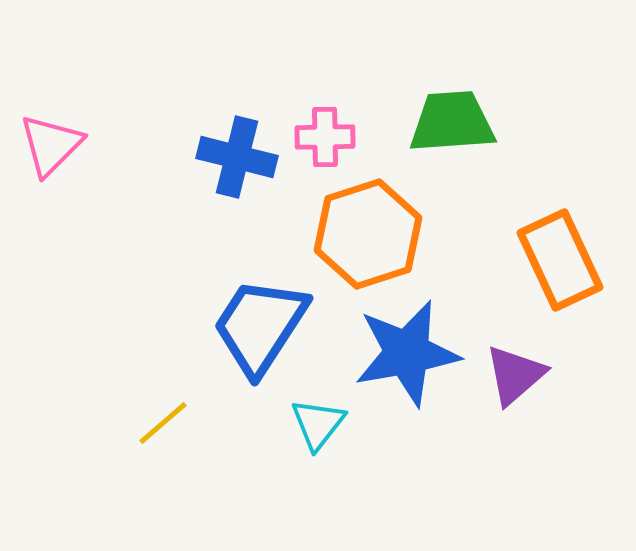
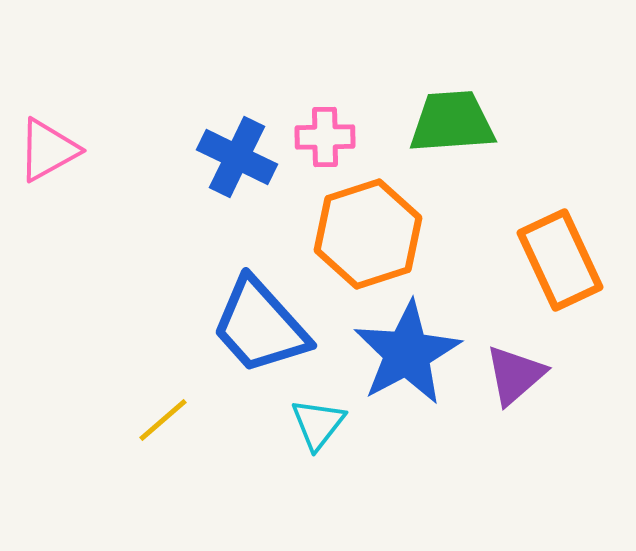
pink triangle: moved 3 px left, 5 px down; rotated 16 degrees clockwise
blue cross: rotated 12 degrees clockwise
blue trapezoid: rotated 75 degrees counterclockwise
blue star: rotated 18 degrees counterclockwise
yellow line: moved 3 px up
